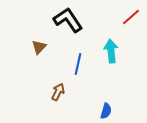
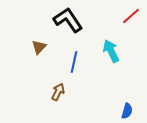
red line: moved 1 px up
cyan arrow: rotated 20 degrees counterclockwise
blue line: moved 4 px left, 2 px up
blue semicircle: moved 21 px right
